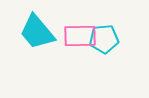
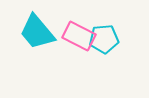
pink rectangle: moved 1 px left; rotated 28 degrees clockwise
